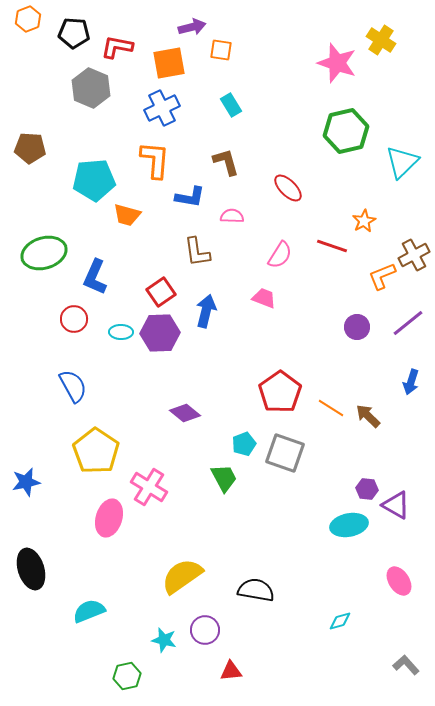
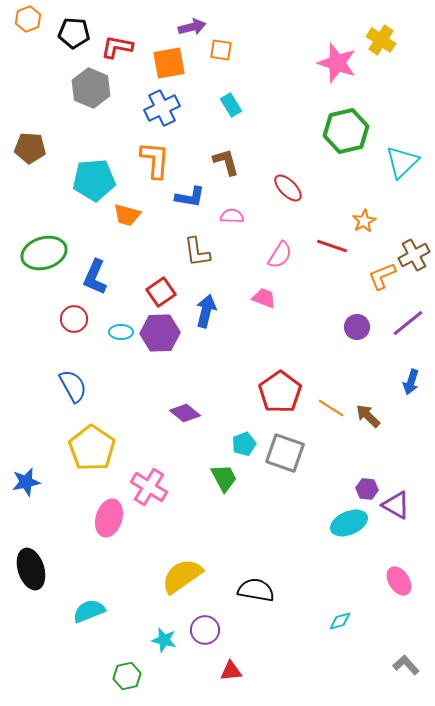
yellow pentagon at (96, 451): moved 4 px left, 3 px up
cyan ellipse at (349, 525): moved 2 px up; rotated 12 degrees counterclockwise
